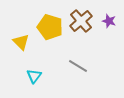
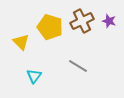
brown cross: moved 1 px right; rotated 15 degrees clockwise
